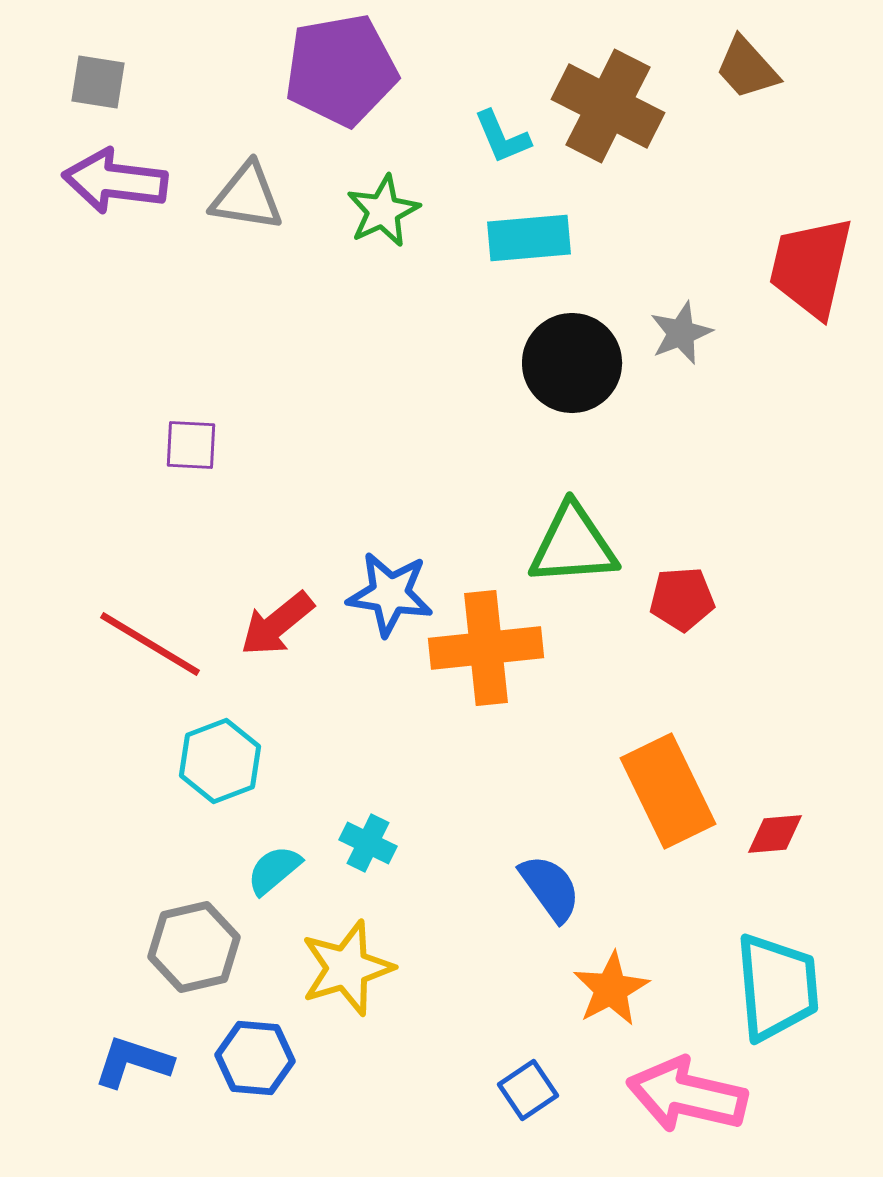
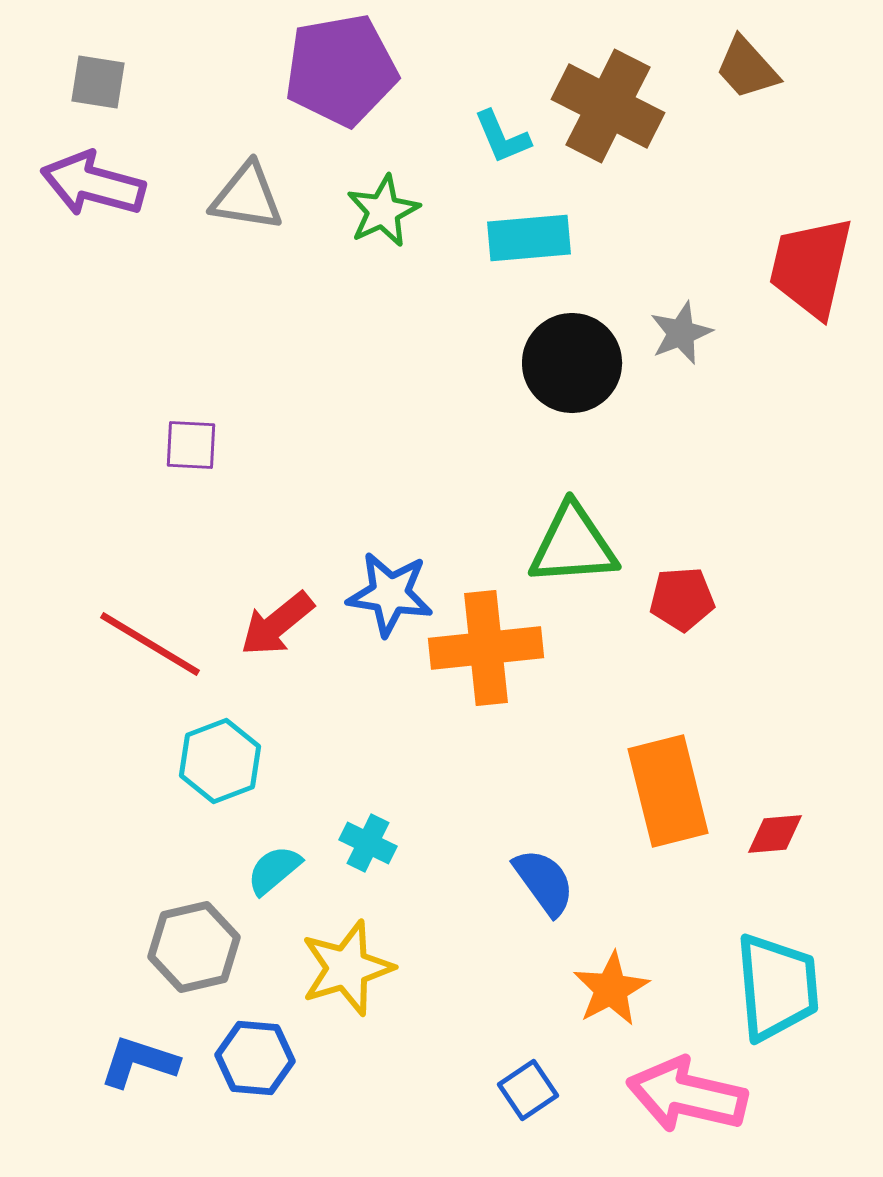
purple arrow: moved 22 px left, 3 px down; rotated 8 degrees clockwise
orange rectangle: rotated 12 degrees clockwise
blue semicircle: moved 6 px left, 6 px up
blue L-shape: moved 6 px right
